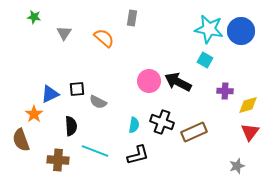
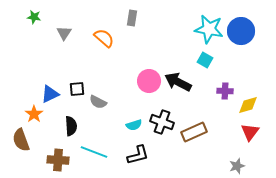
cyan semicircle: rotated 63 degrees clockwise
cyan line: moved 1 px left, 1 px down
